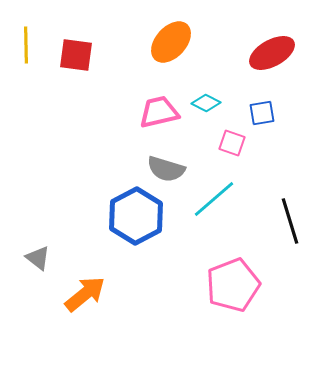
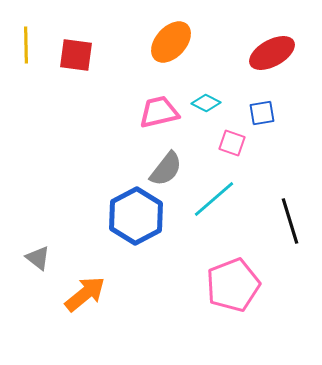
gray semicircle: rotated 69 degrees counterclockwise
